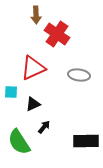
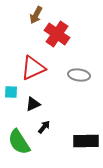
brown arrow: rotated 30 degrees clockwise
